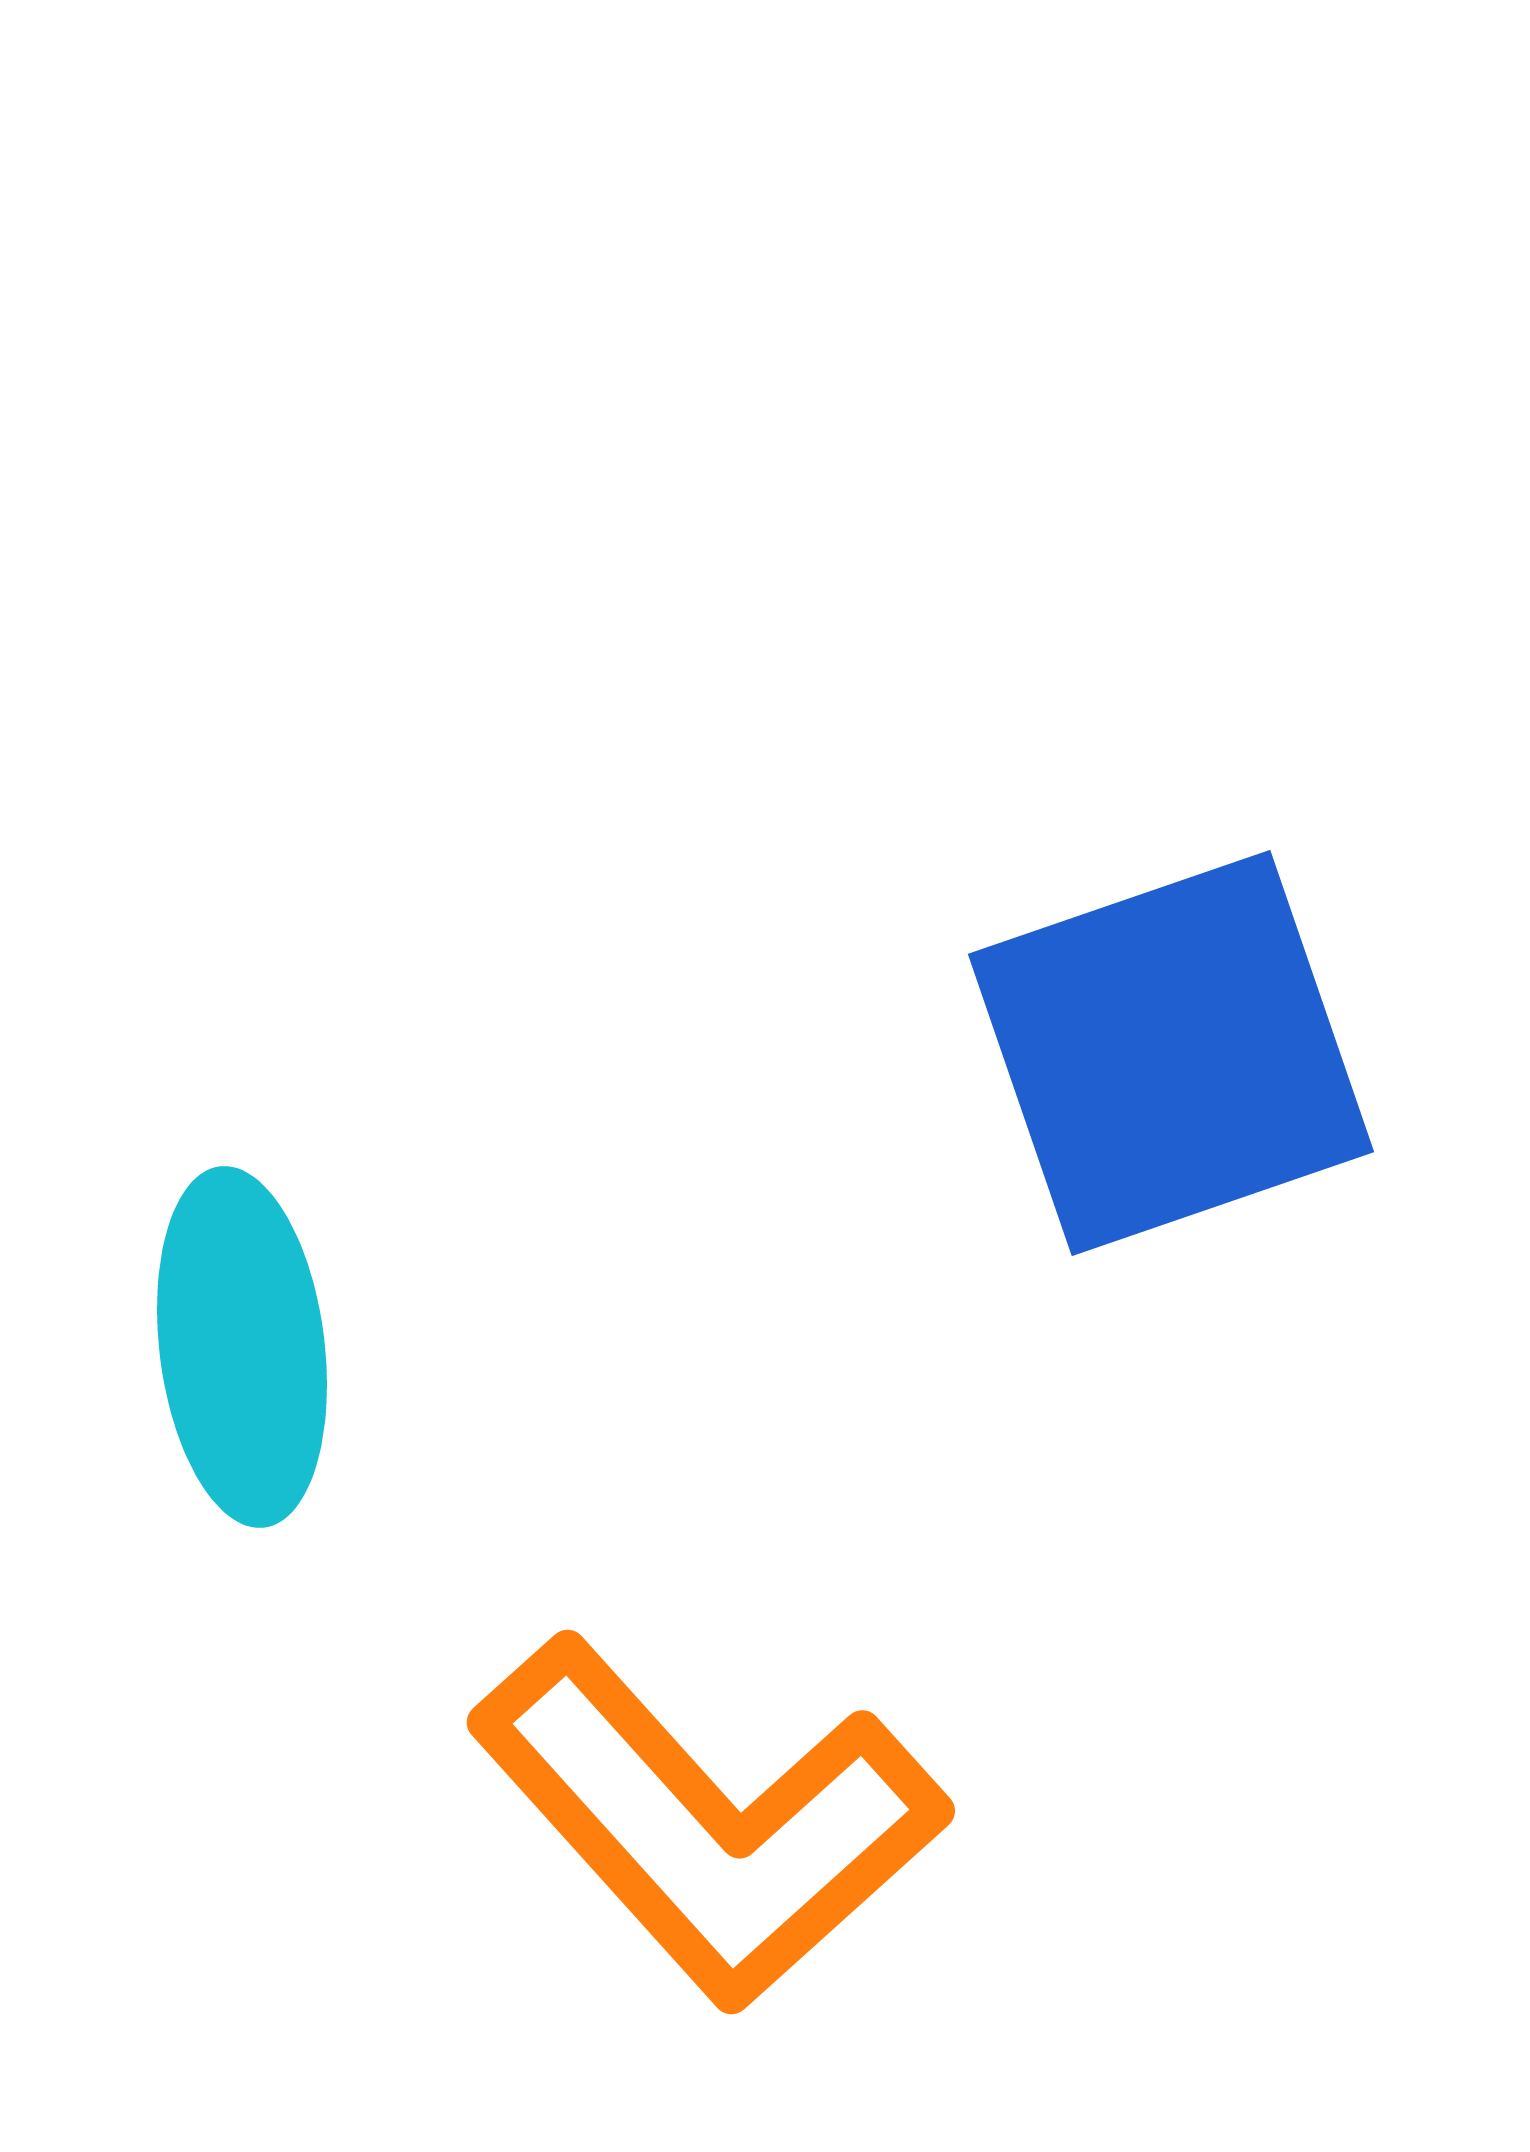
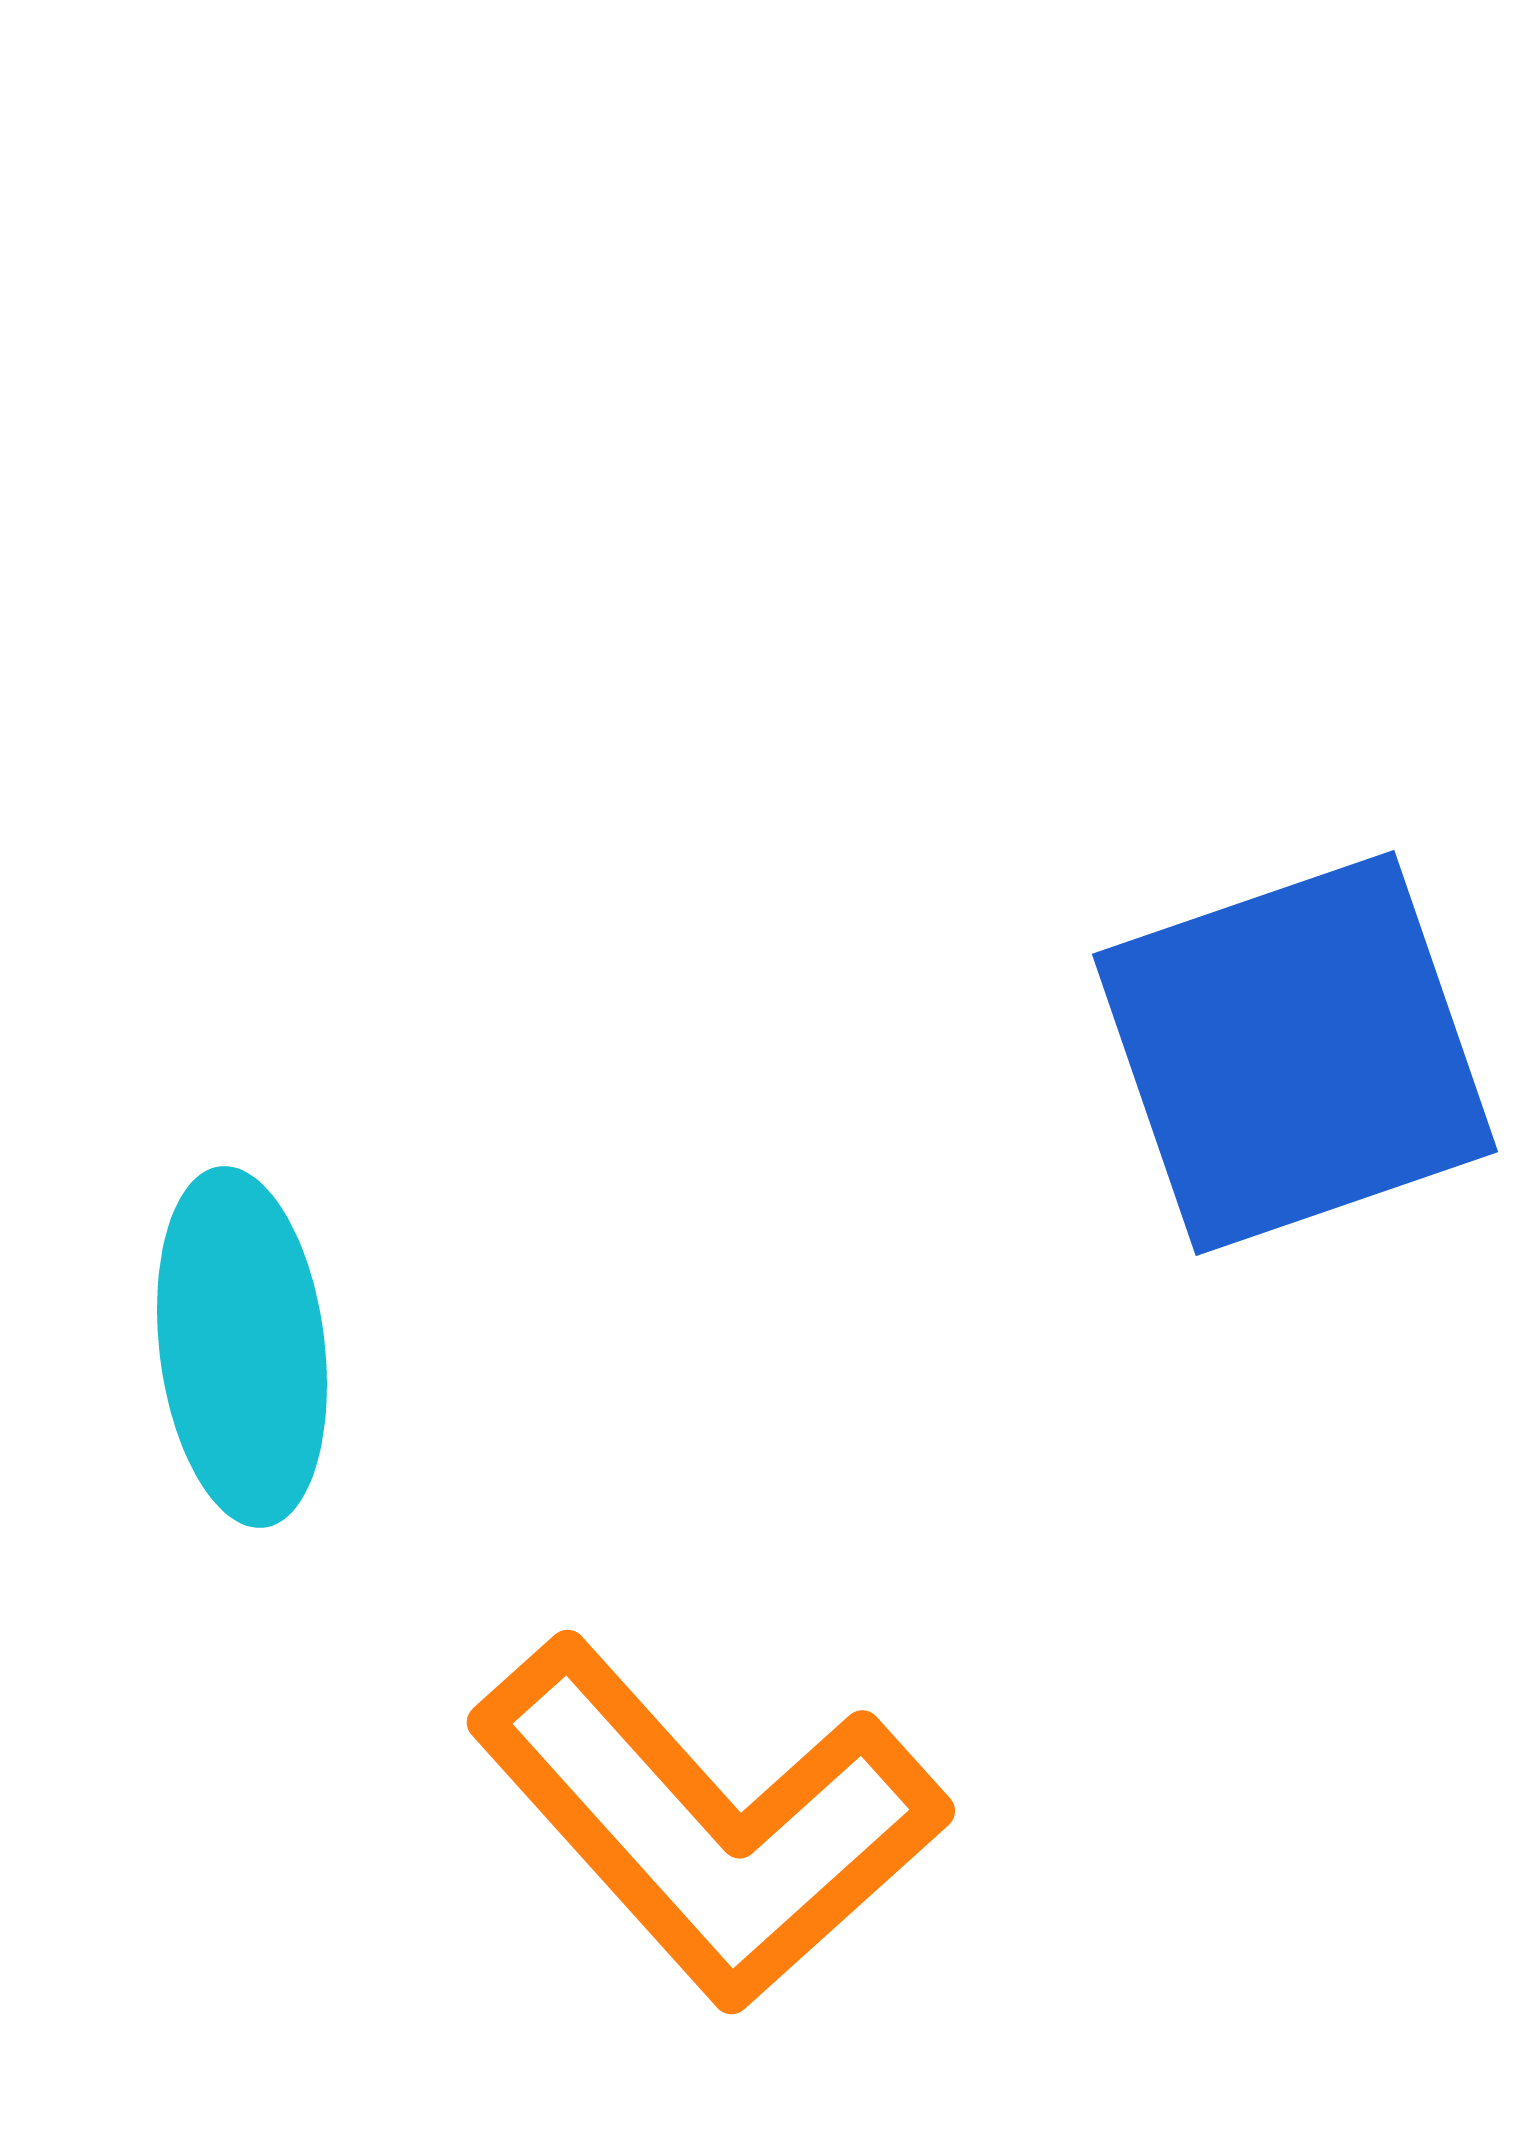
blue square: moved 124 px right
